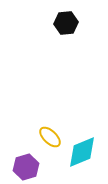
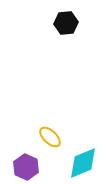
cyan diamond: moved 1 px right, 11 px down
purple hexagon: rotated 20 degrees counterclockwise
